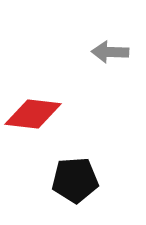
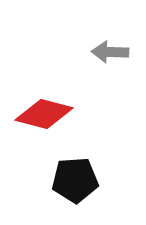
red diamond: moved 11 px right; rotated 8 degrees clockwise
